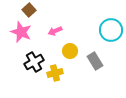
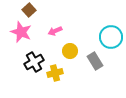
cyan circle: moved 7 px down
